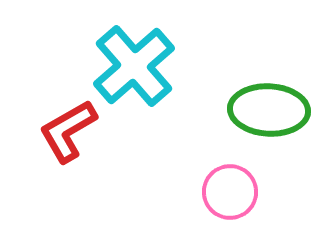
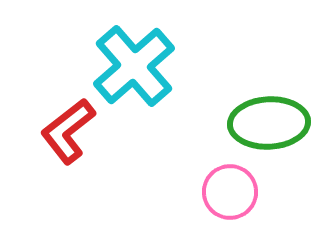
green ellipse: moved 13 px down; rotated 6 degrees counterclockwise
red L-shape: rotated 8 degrees counterclockwise
